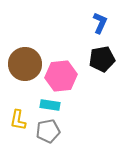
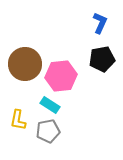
cyan rectangle: rotated 24 degrees clockwise
